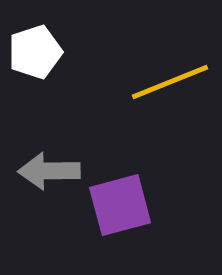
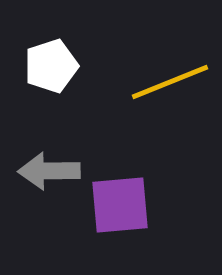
white pentagon: moved 16 px right, 14 px down
purple square: rotated 10 degrees clockwise
